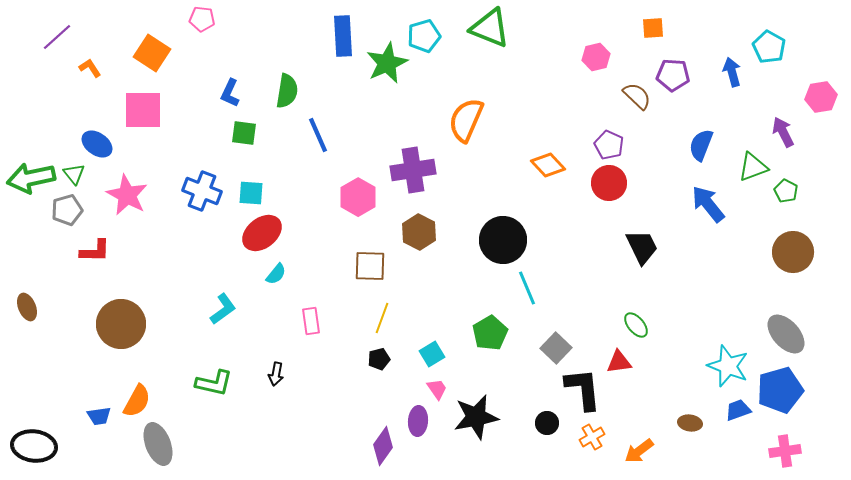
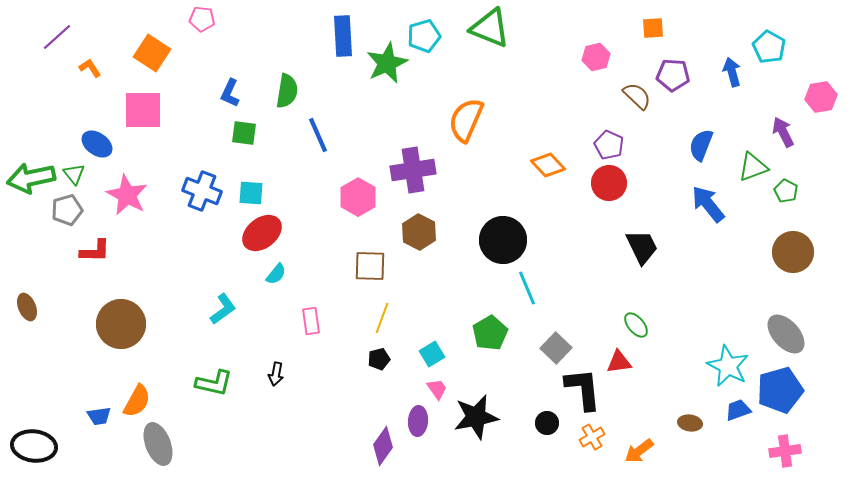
cyan star at (728, 366): rotated 6 degrees clockwise
